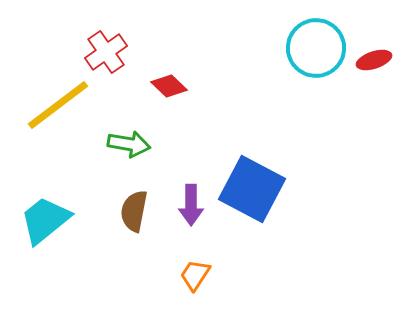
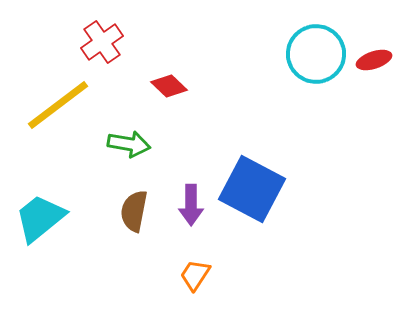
cyan circle: moved 6 px down
red cross: moved 4 px left, 10 px up
cyan trapezoid: moved 5 px left, 2 px up
